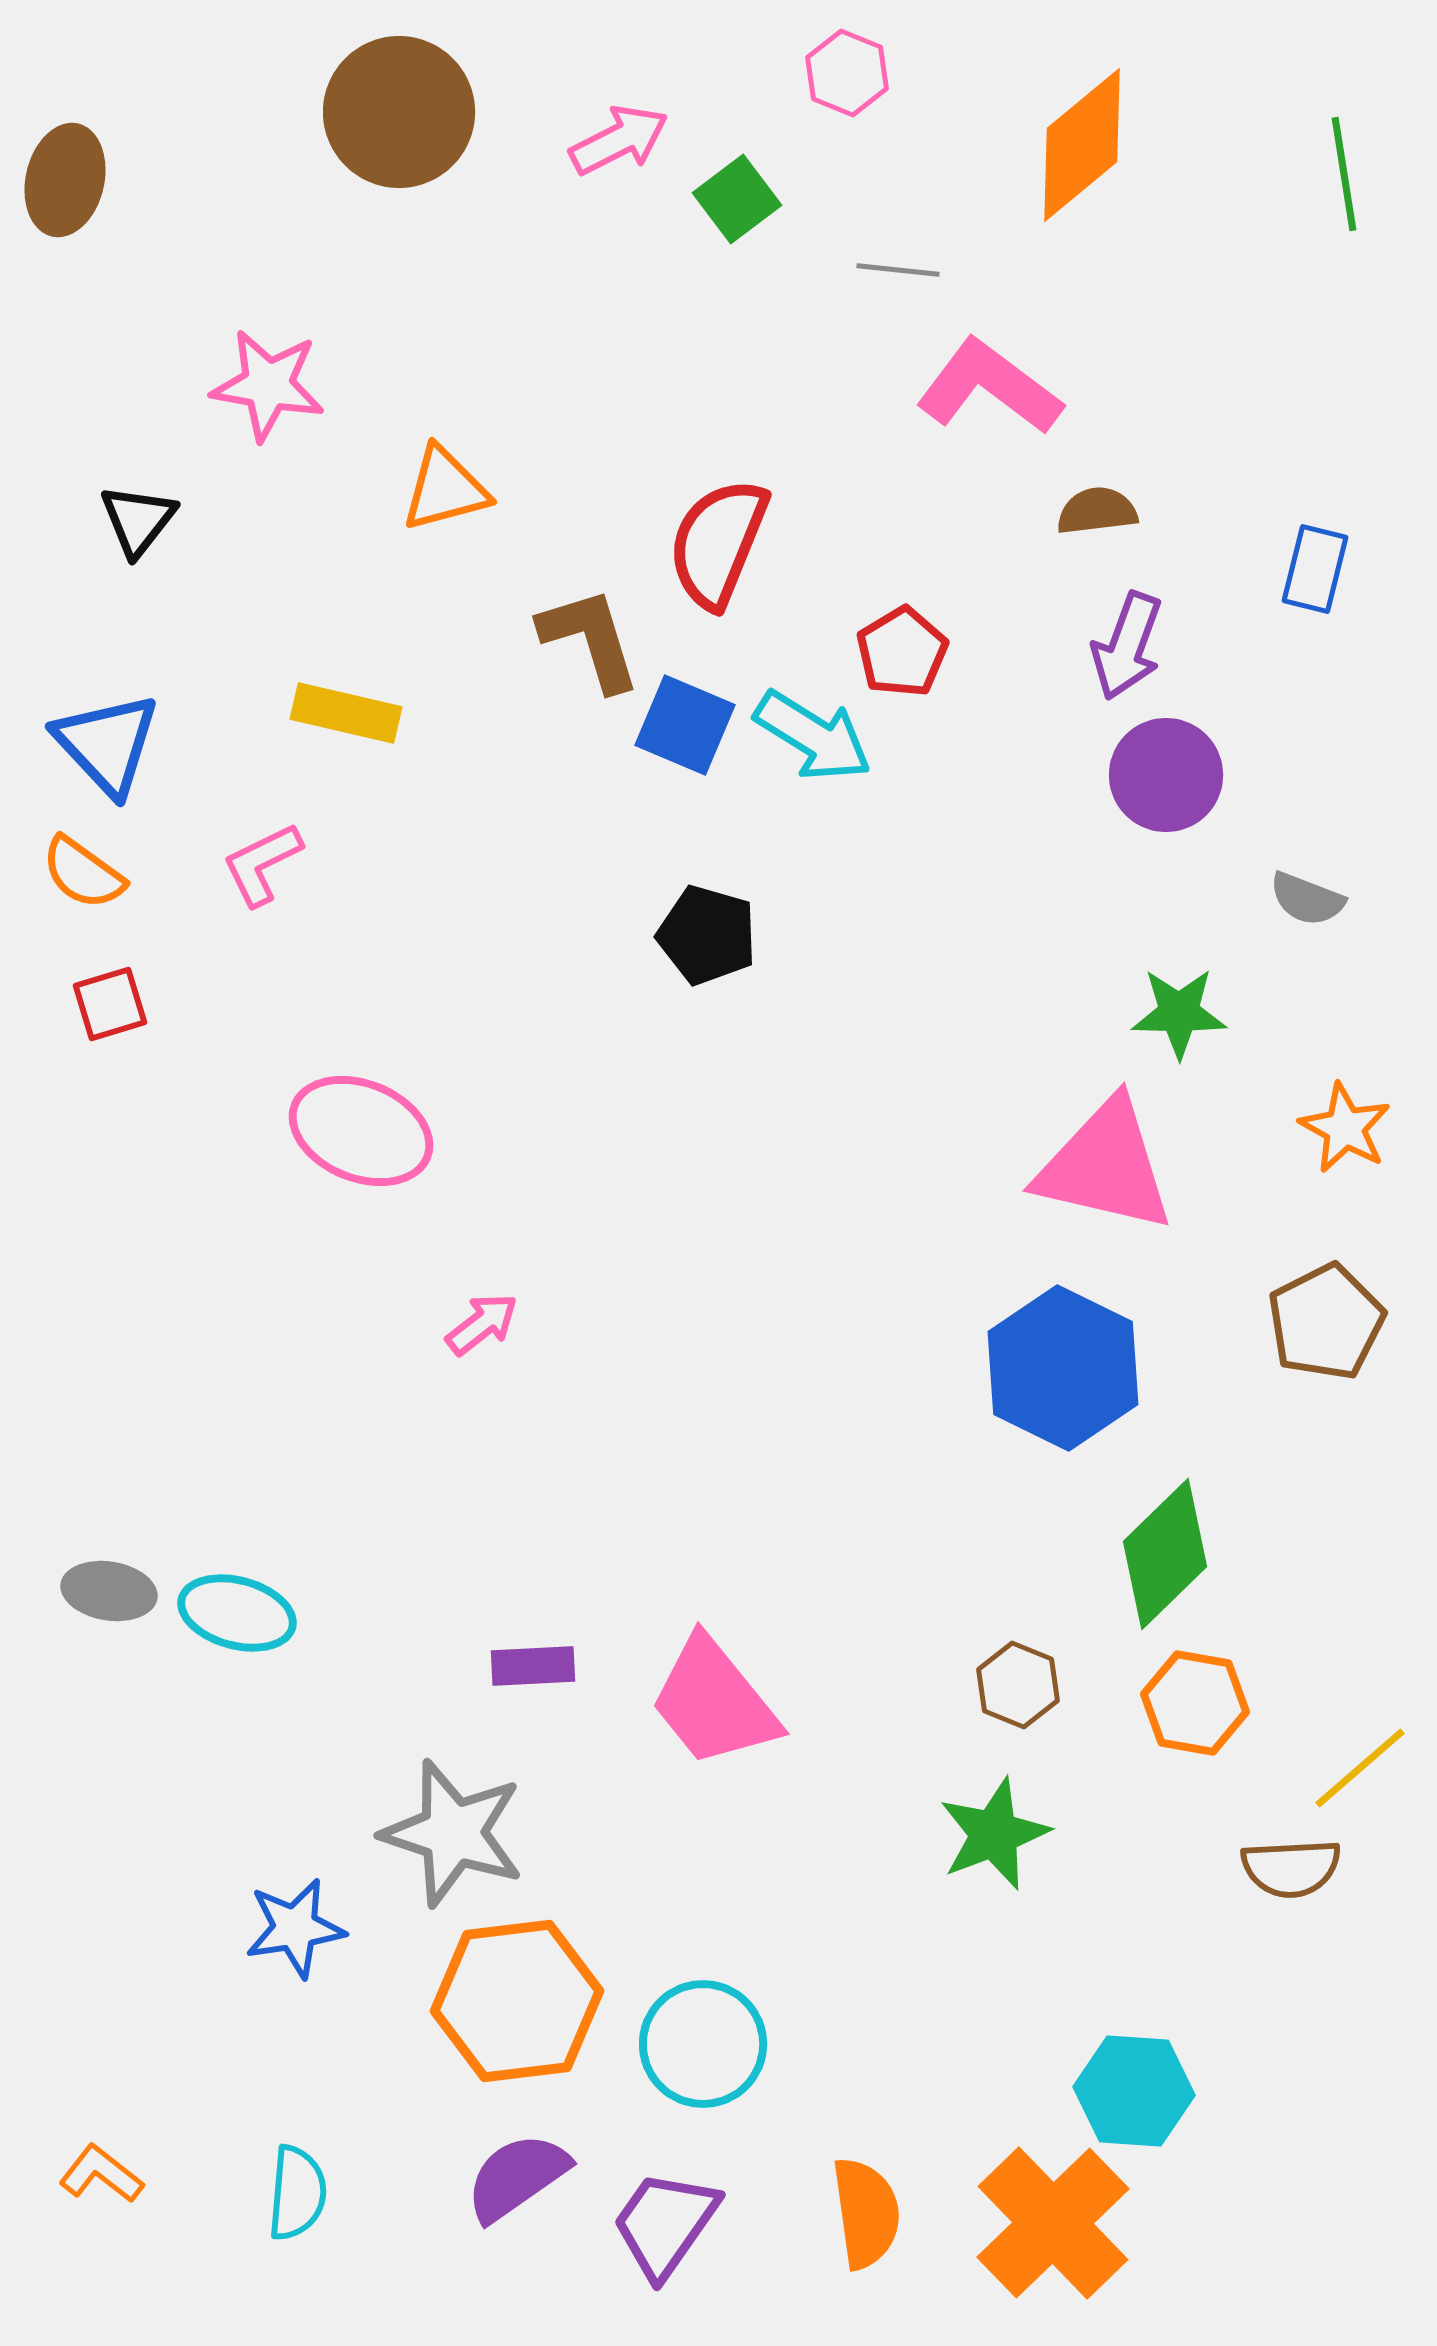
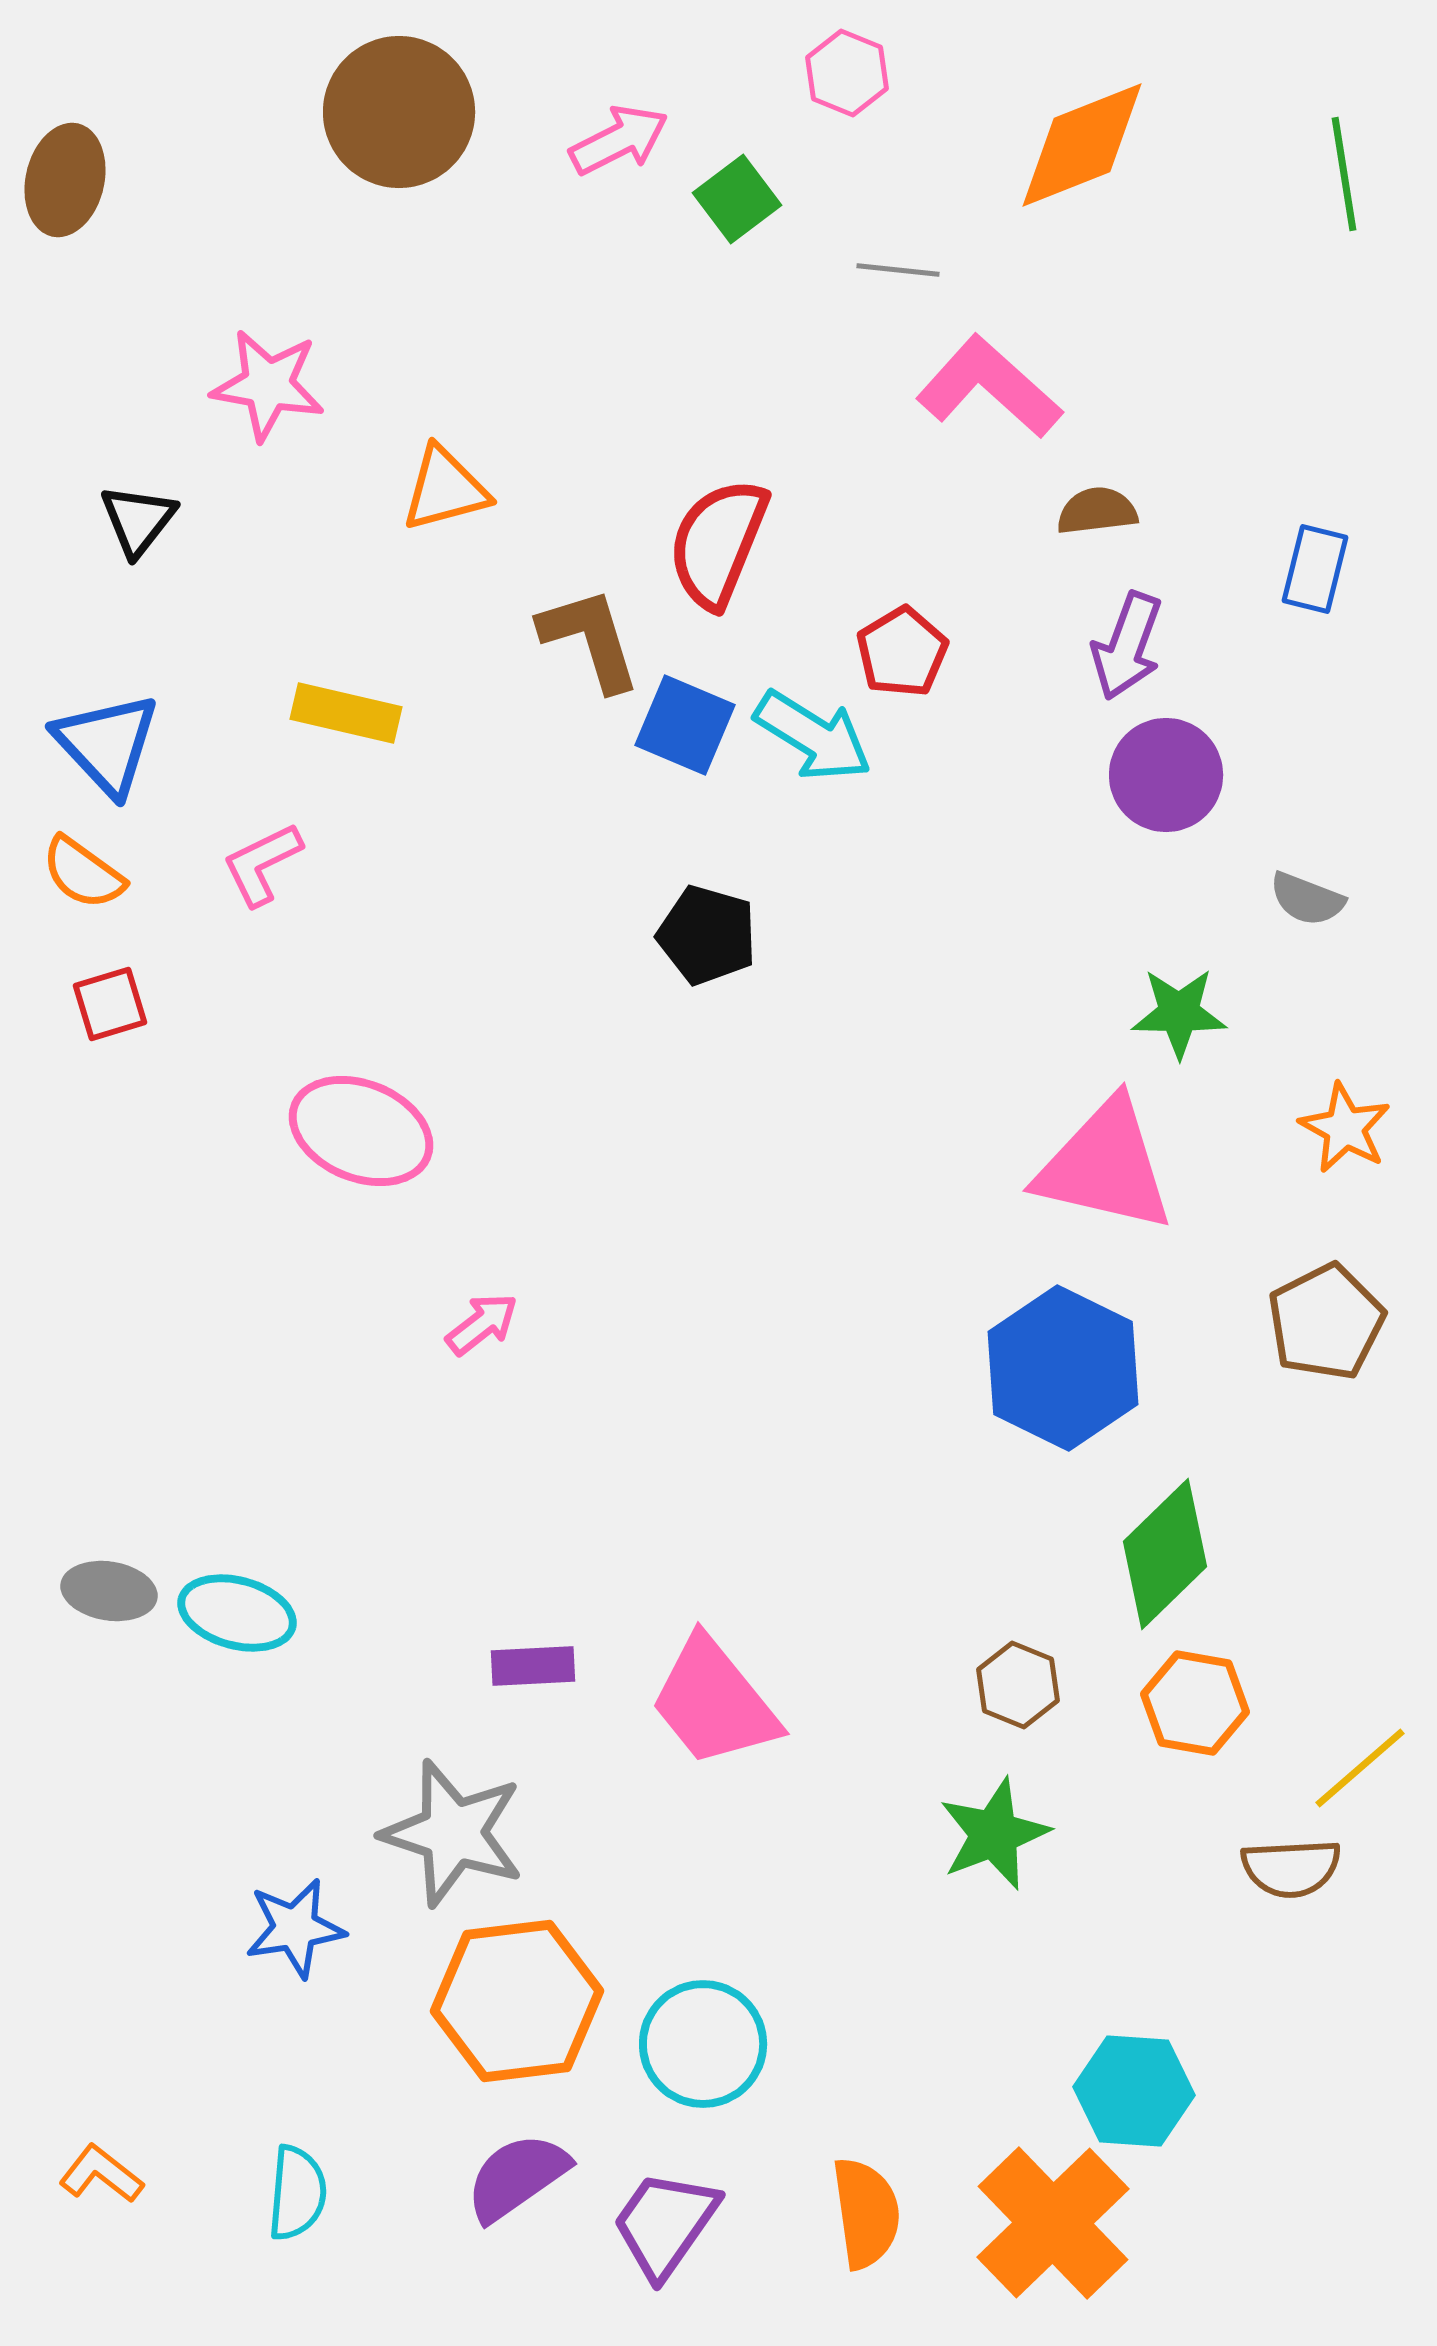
orange diamond at (1082, 145): rotated 18 degrees clockwise
pink L-shape at (989, 387): rotated 5 degrees clockwise
